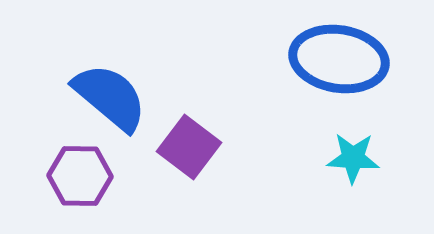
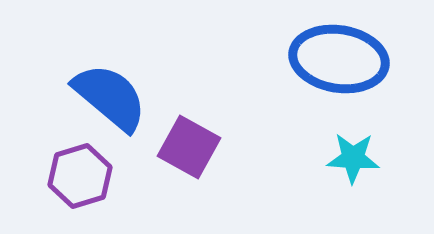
purple square: rotated 8 degrees counterclockwise
purple hexagon: rotated 18 degrees counterclockwise
